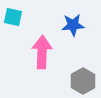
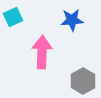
cyan square: rotated 36 degrees counterclockwise
blue star: moved 1 px left, 5 px up
